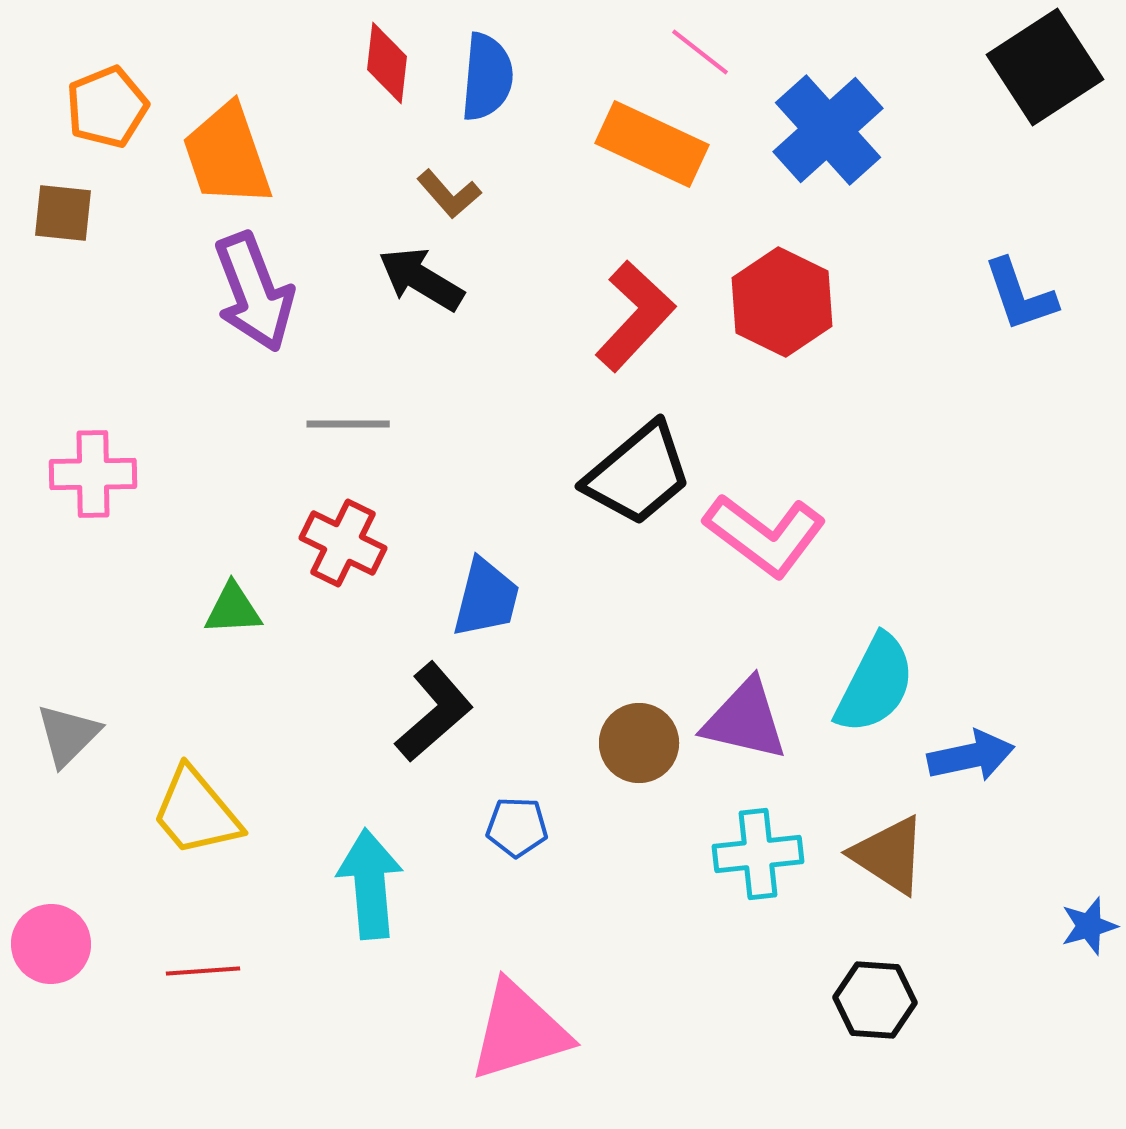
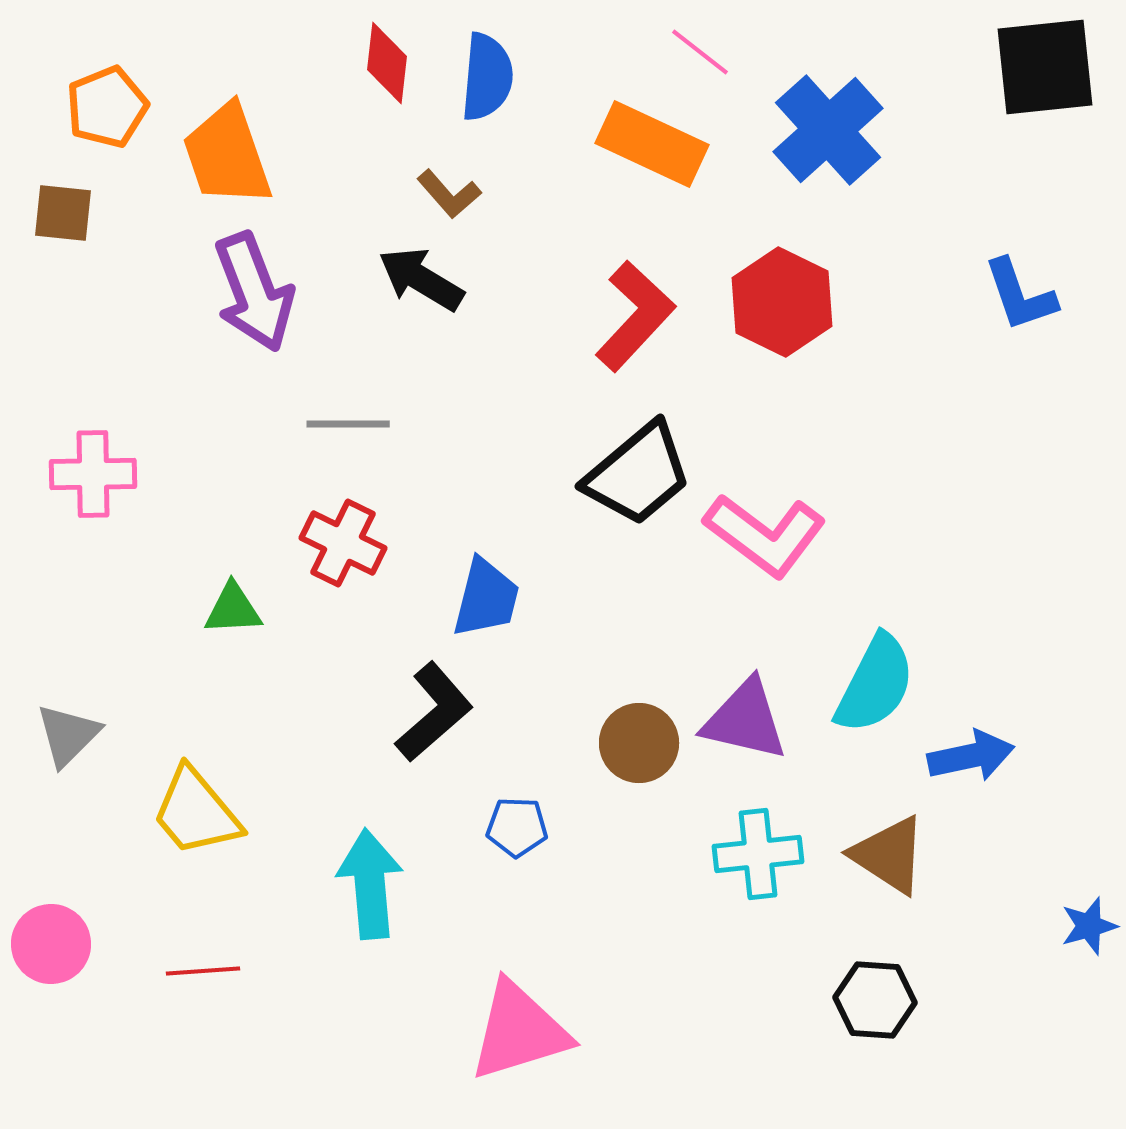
black square: rotated 27 degrees clockwise
